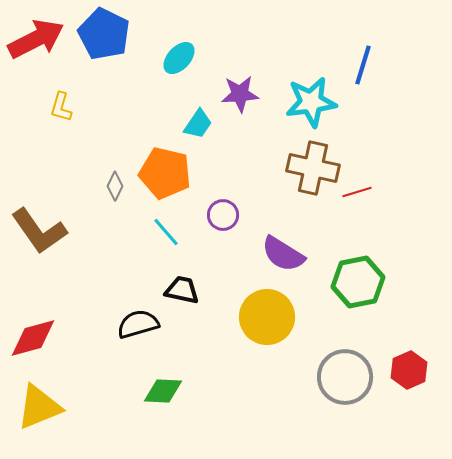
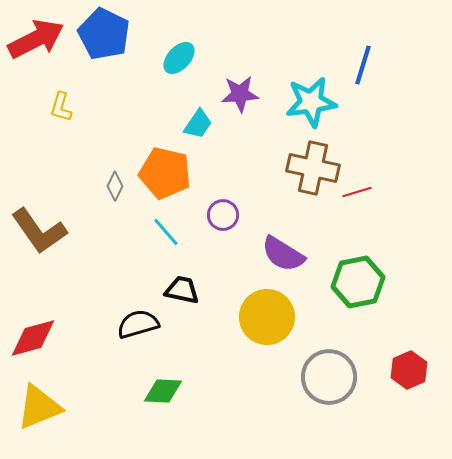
gray circle: moved 16 px left
